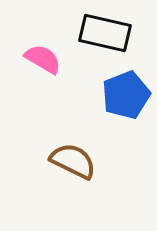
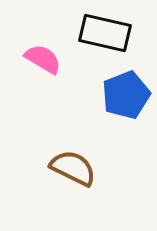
brown semicircle: moved 7 px down
